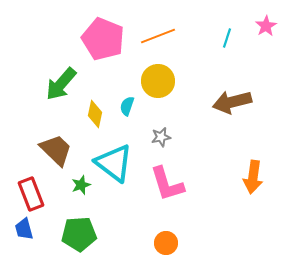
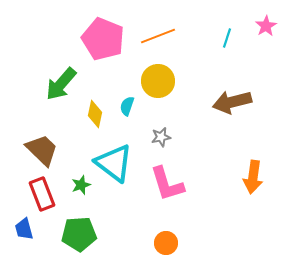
brown trapezoid: moved 14 px left
red rectangle: moved 11 px right
